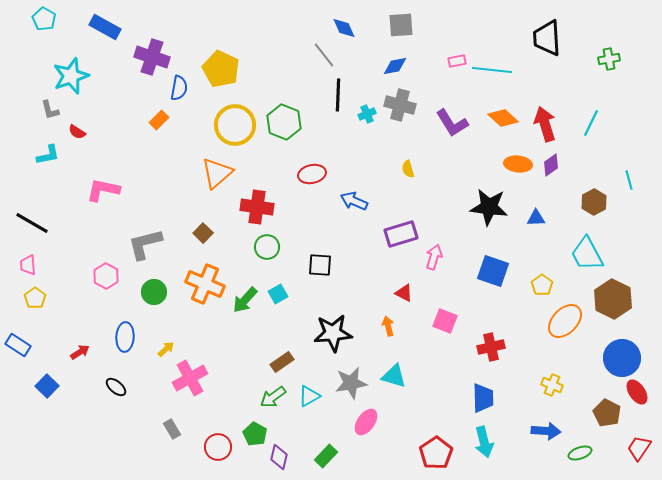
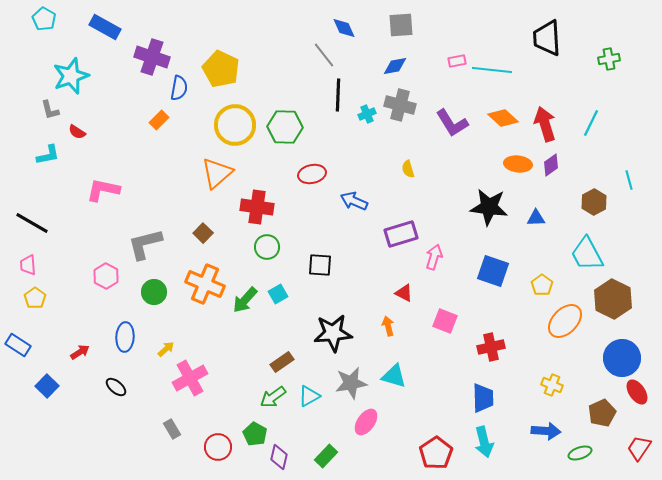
green hexagon at (284, 122): moved 1 px right, 5 px down; rotated 20 degrees counterclockwise
brown pentagon at (607, 413): moved 5 px left; rotated 20 degrees clockwise
